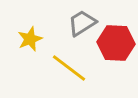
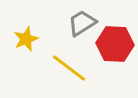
yellow star: moved 4 px left
red hexagon: moved 1 px left, 1 px down
